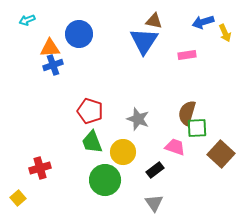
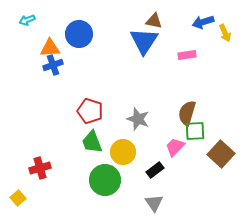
green square: moved 2 px left, 3 px down
pink trapezoid: rotated 65 degrees counterclockwise
